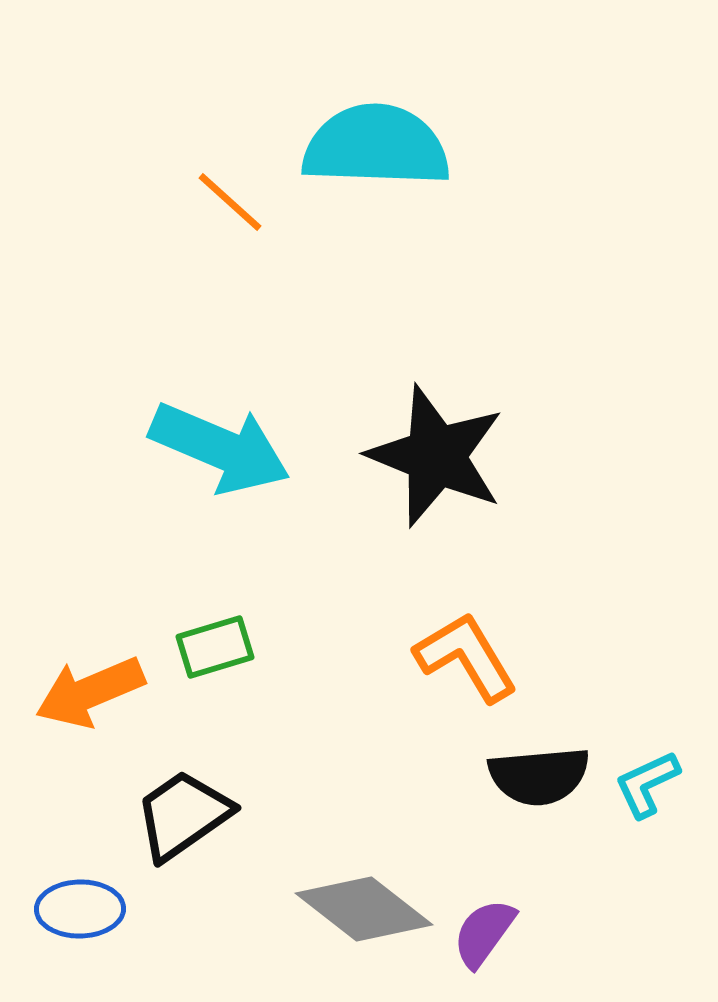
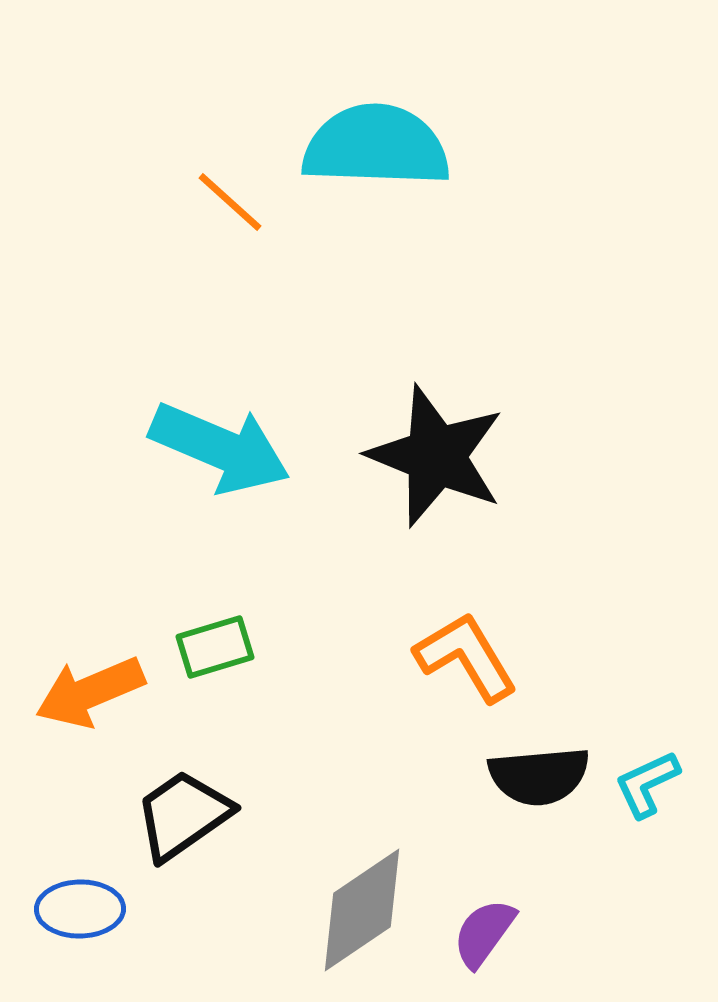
gray diamond: moved 2 px left, 1 px down; rotated 72 degrees counterclockwise
